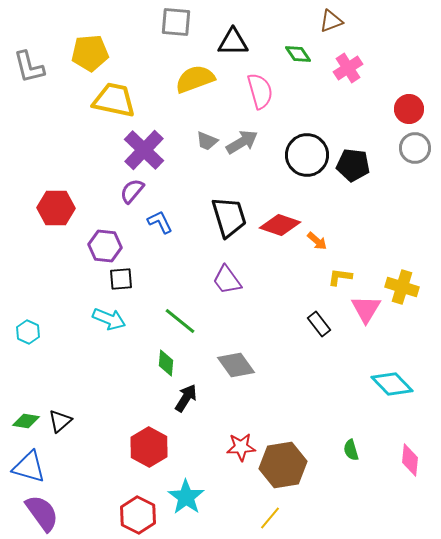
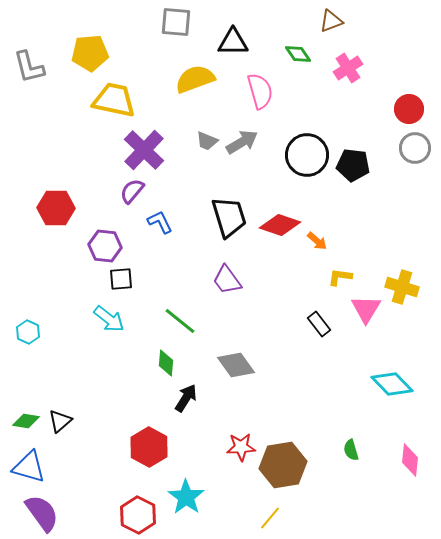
cyan arrow at (109, 319): rotated 16 degrees clockwise
